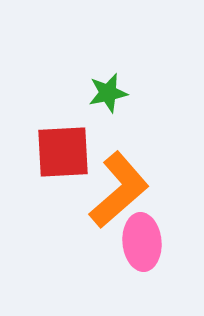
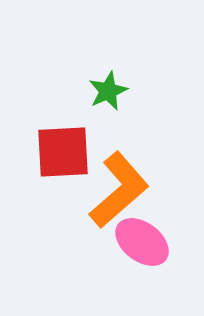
green star: moved 2 px up; rotated 12 degrees counterclockwise
pink ellipse: rotated 48 degrees counterclockwise
